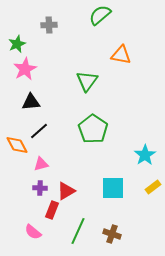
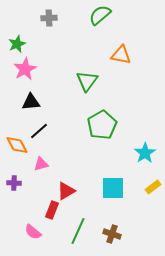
gray cross: moved 7 px up
green pentagon: moved 9 px right, 4 px up; rotated 8 degrees clockwise
cyan star: moved 2 px up
purple cross: moved 26 px left, 5 px up
